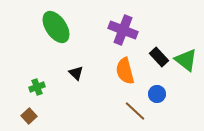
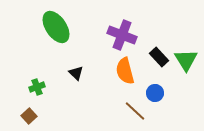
purple cross: moved 1 px left, 5 px down
green triangle: rotated 20 degrees clockwise
blue circle: moved 2 px left, 1 px up
